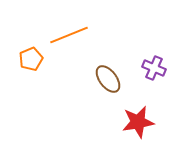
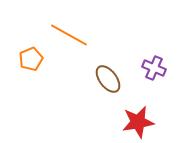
orange line: rotated 51 degrees clockwise
